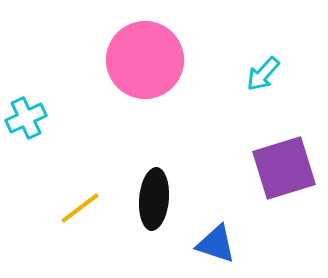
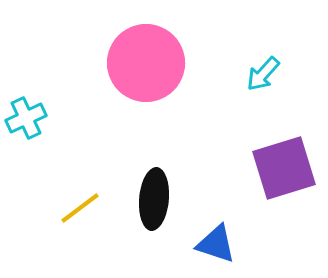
pink circle: moved 1 px right, 3 px down
